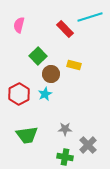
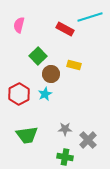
red rectangle: rotated 18 degrees counterclockwise
gray cross: moved 5 px up
